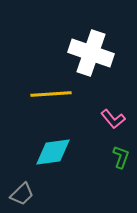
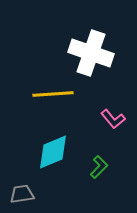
yellow line: moved 2 px right
cyan diamond: rotated 15 degrees counterclockwise
green L-shape: moved 22 px left, 10 px down; rotated 25 degrees clockwise
gray trapezoid: rotated 145 degrees counterclockwise
